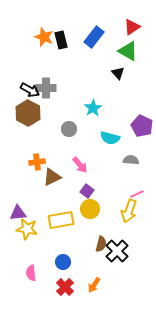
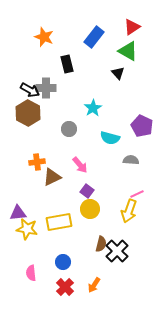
black rectangle: moved 6 px right, 24 px down
yellow rectangle: moved 2 px left, 2 px down
